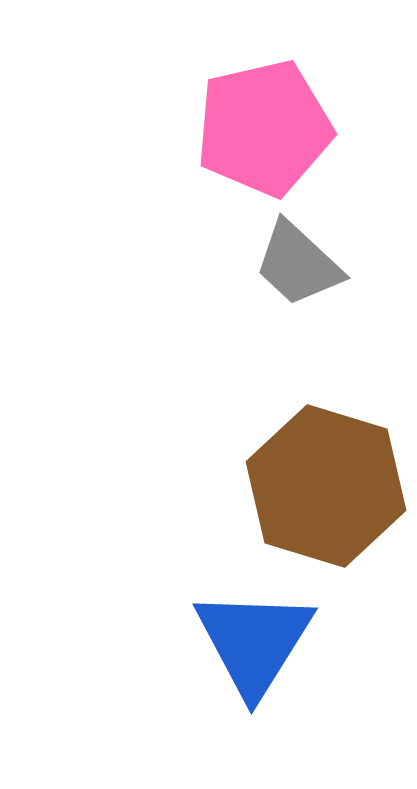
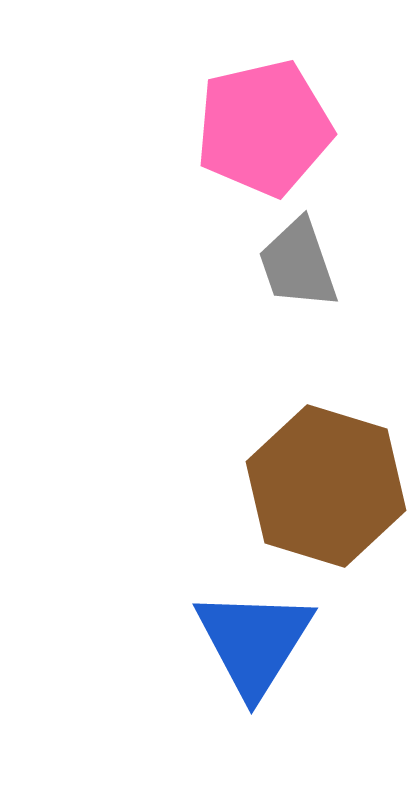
gray trapezoid: rotated 28 degrees clockwise
